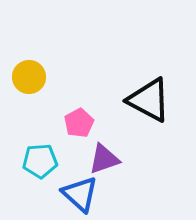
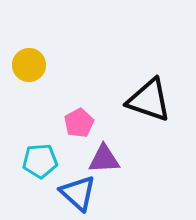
yellow circle: moved 12 px up
black triangle: rotated 9 degrees counterclockwise
purple triangle: rotated 16 degrees clockwise
blue triangle: moved 2 px left, 1 px up
